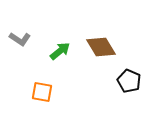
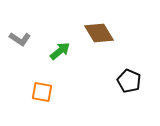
brown diamond: moved 2 px left, 14 px up
